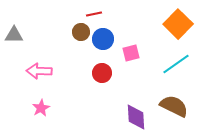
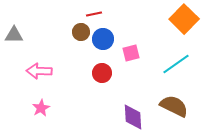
orange square: moved 6 px right, 5 px up
purple diamond: moved 3 px left
